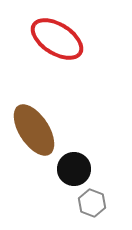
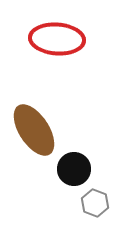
red ellipse: rotated 28 degrees counterclockwise
gray hexagon: moved 3 px right
